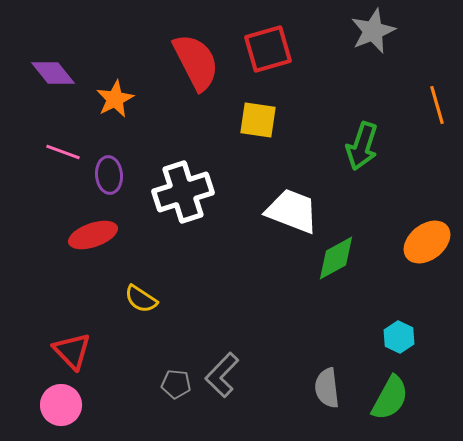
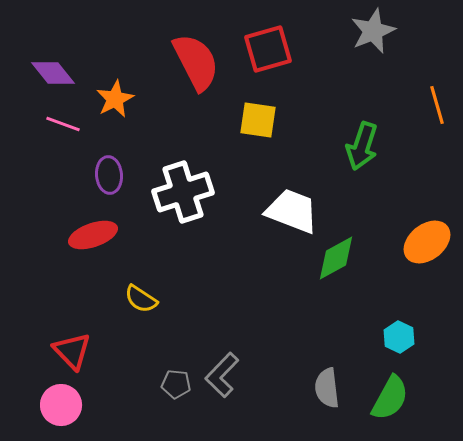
pink line: moved 28 px up
